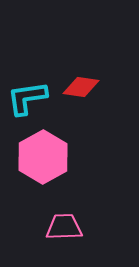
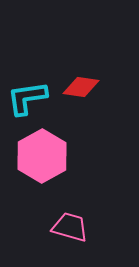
pink hexagon: moved 1 px left, 1 px up
pink trapezoid: moved 6 px right; rotated 18 degrees clockwise
